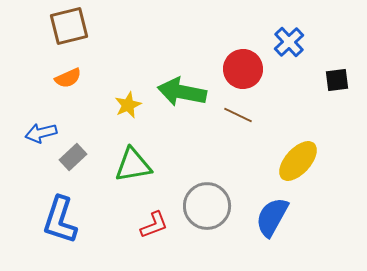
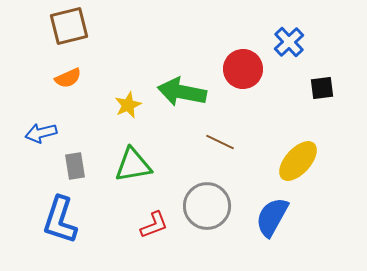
black square: moved 15 px left, 8 px down
brown line: moved 18 px left, 27 px down
gray rectangle: moved 2 px right, 9 px down; rotated 56 degrees counterclockwise
